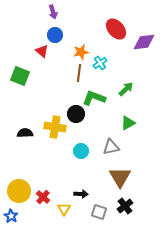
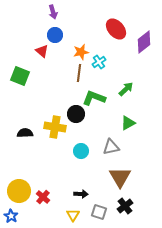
purple diamond: rotated 30 degrees counterclockwise
cyan cross: moved 1 px left, 1 px up
yellow triangle: moved 9 px right, 6 px down
